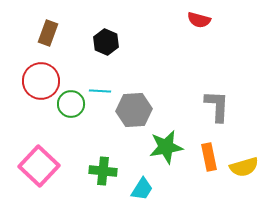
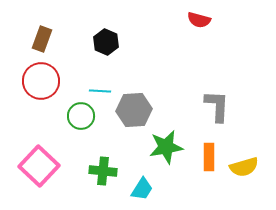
brown rectangle: moved 6 px left, 6 px down
green circle: moved 10 px right, 12 px down
orange rectangle: rotated 12 degrees clockwise
